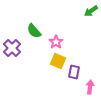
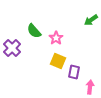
green arrow: moved 9 px down
pink star: moved 4 px up
